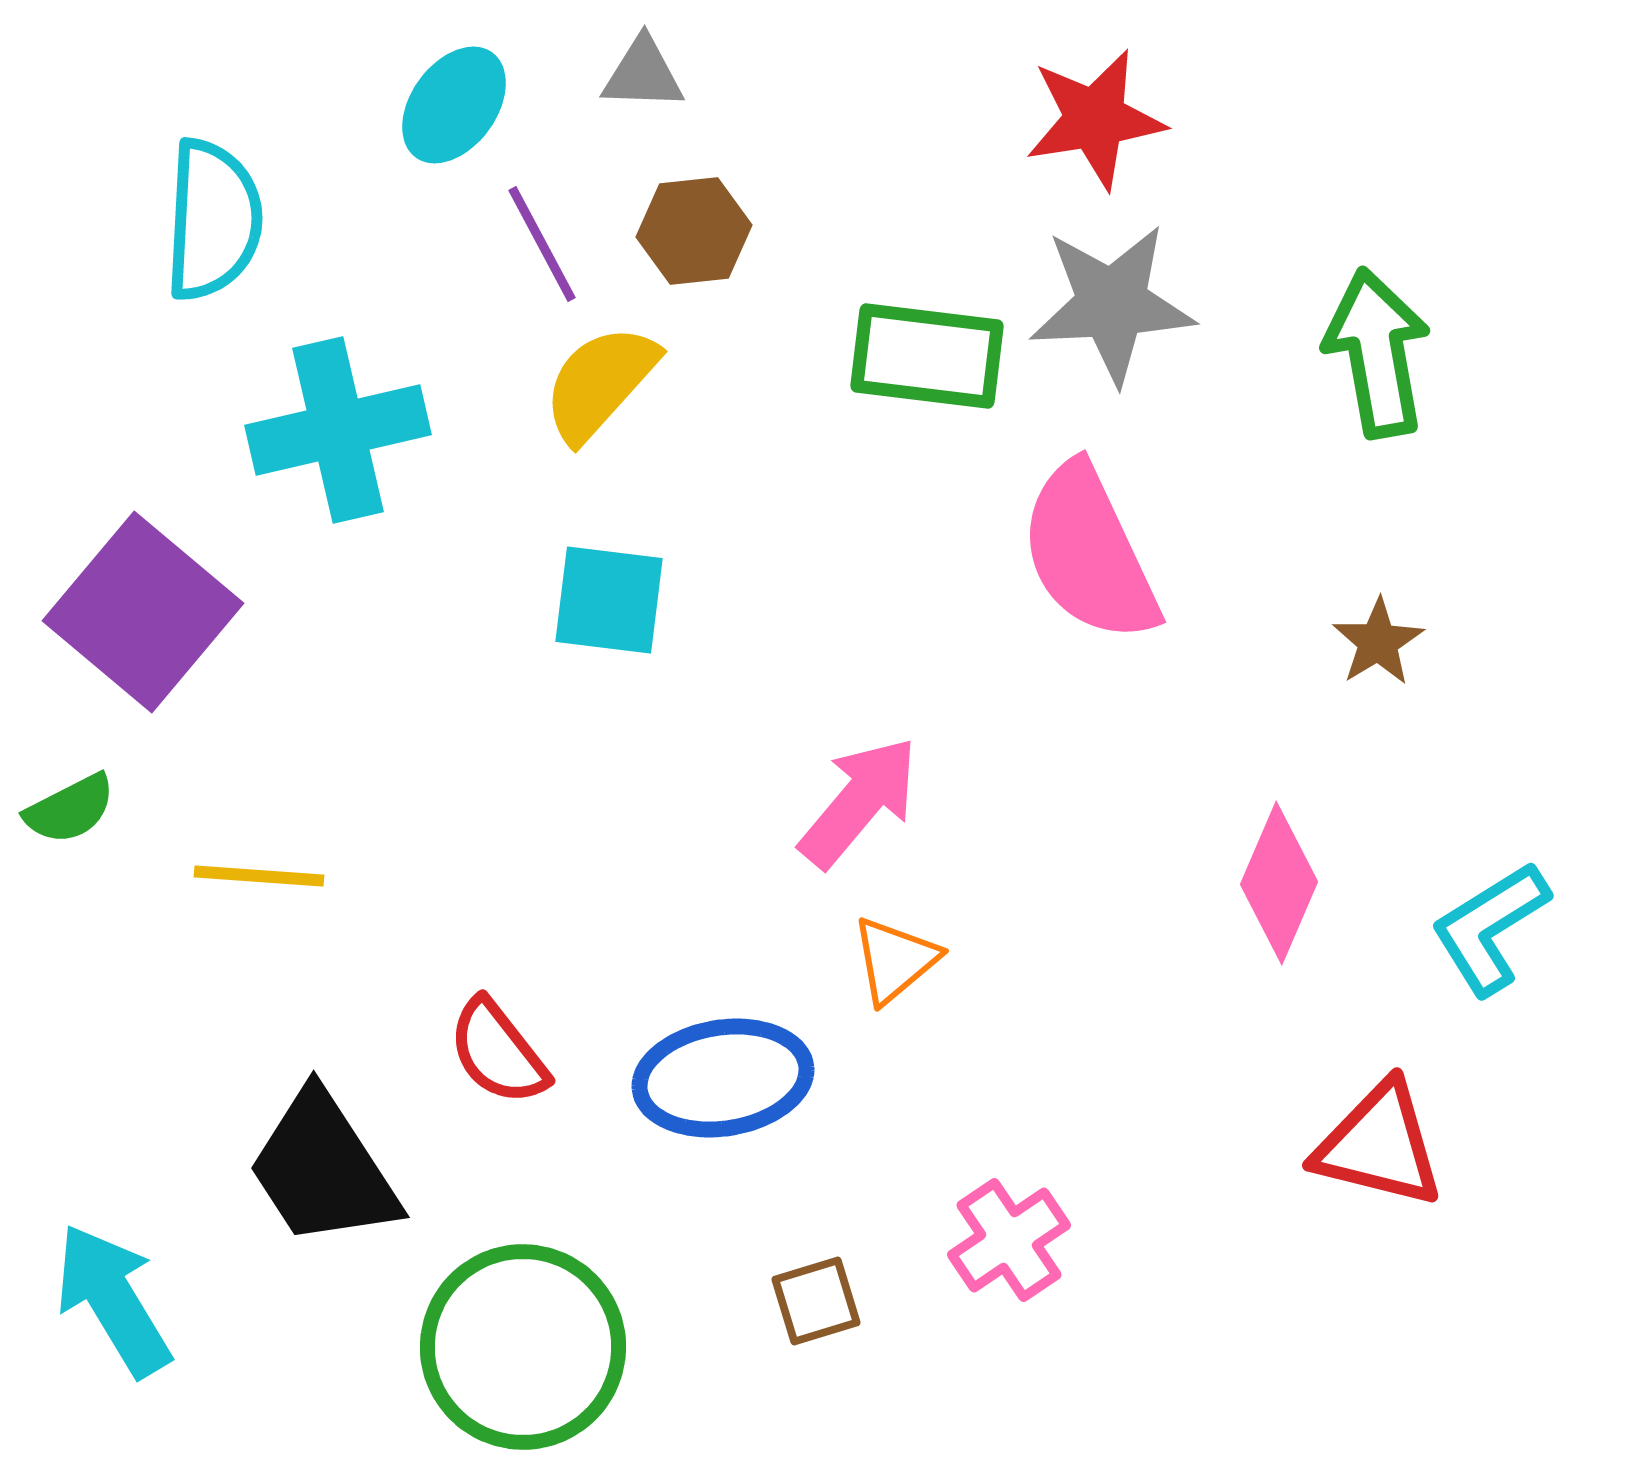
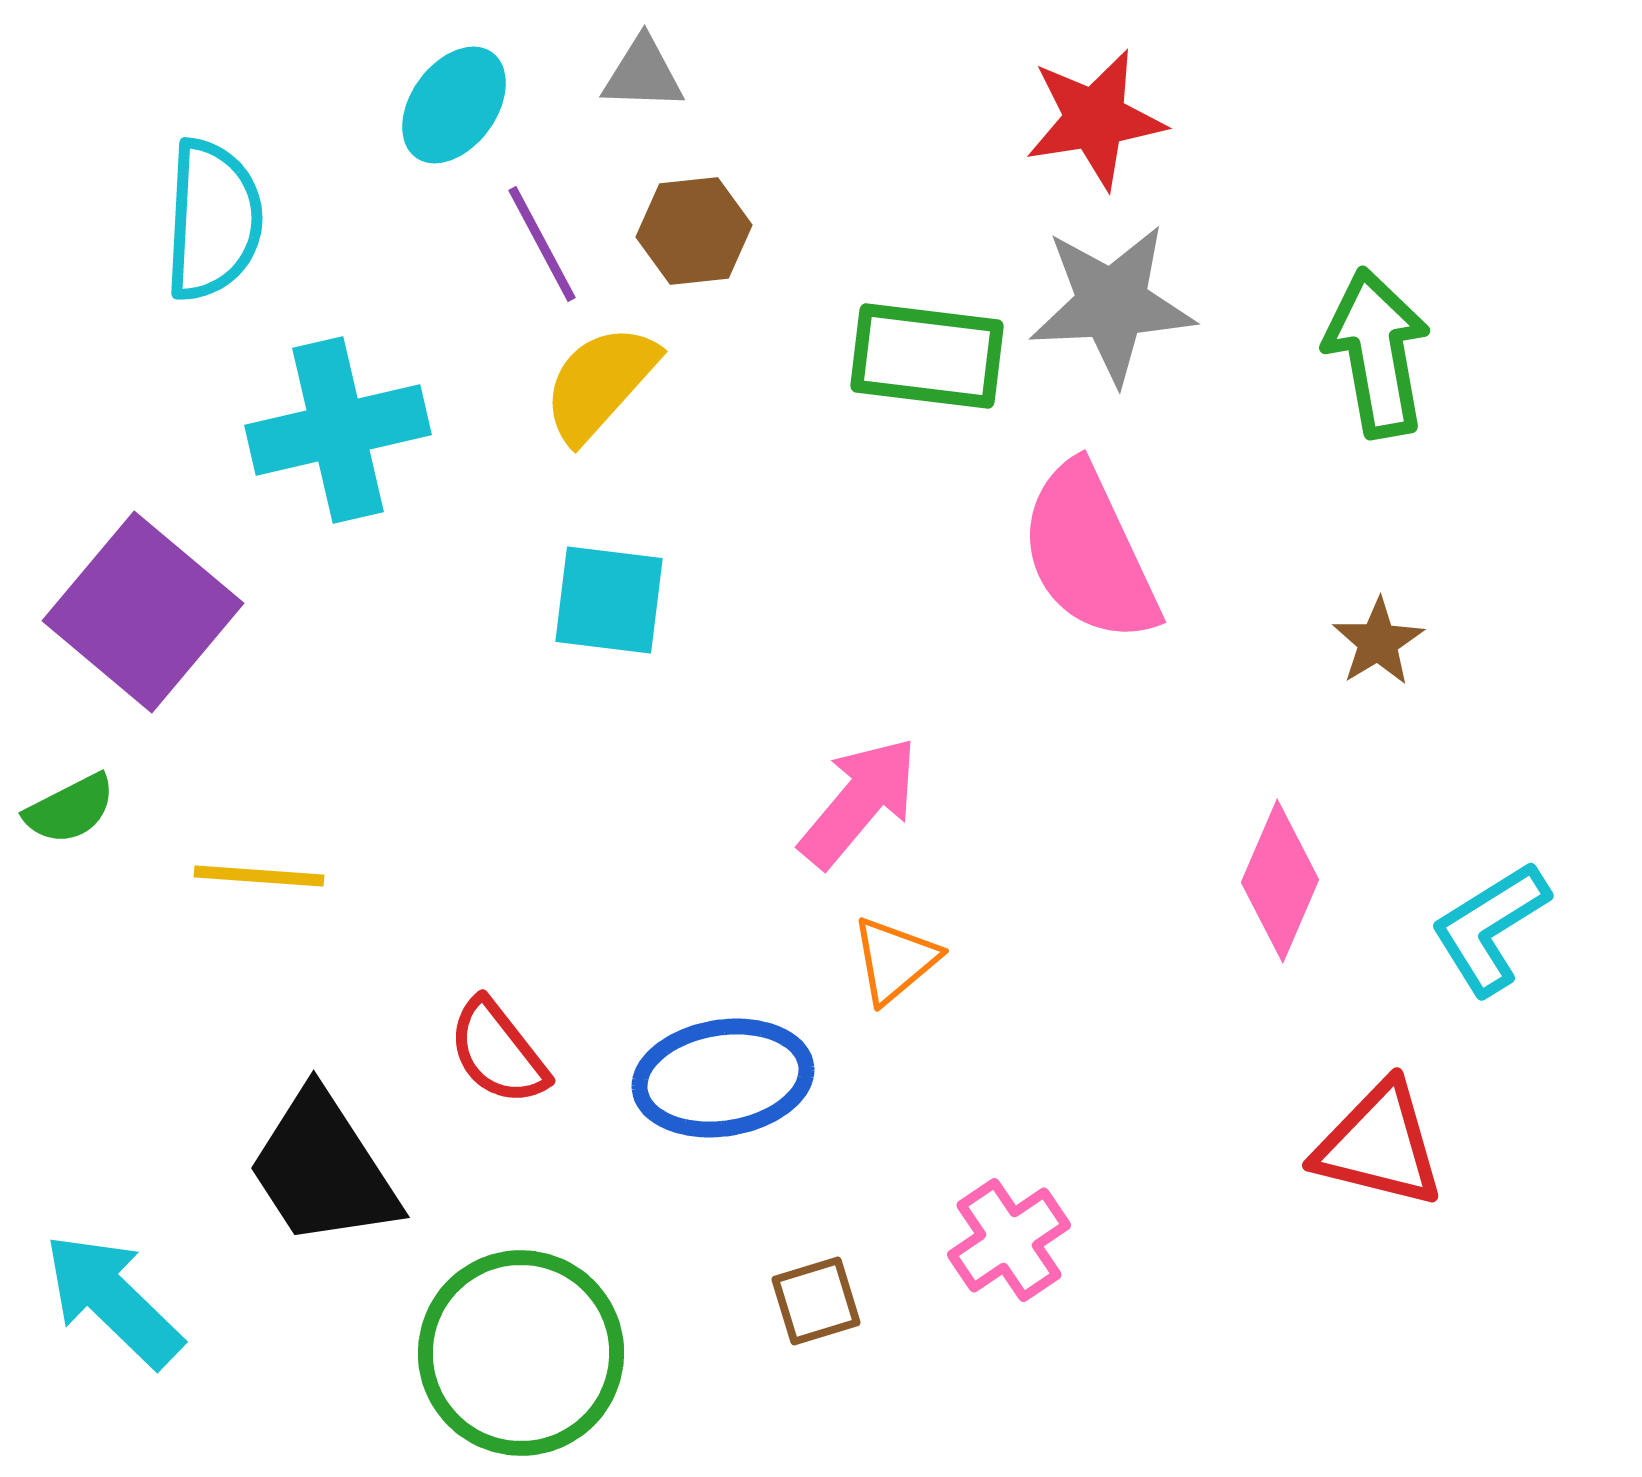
pink diamond: moved 1 px right, 2 px up
cyan arrow: rotated 15 degrees counterclockwise
green circle: moved 2 px left, 6 px down
